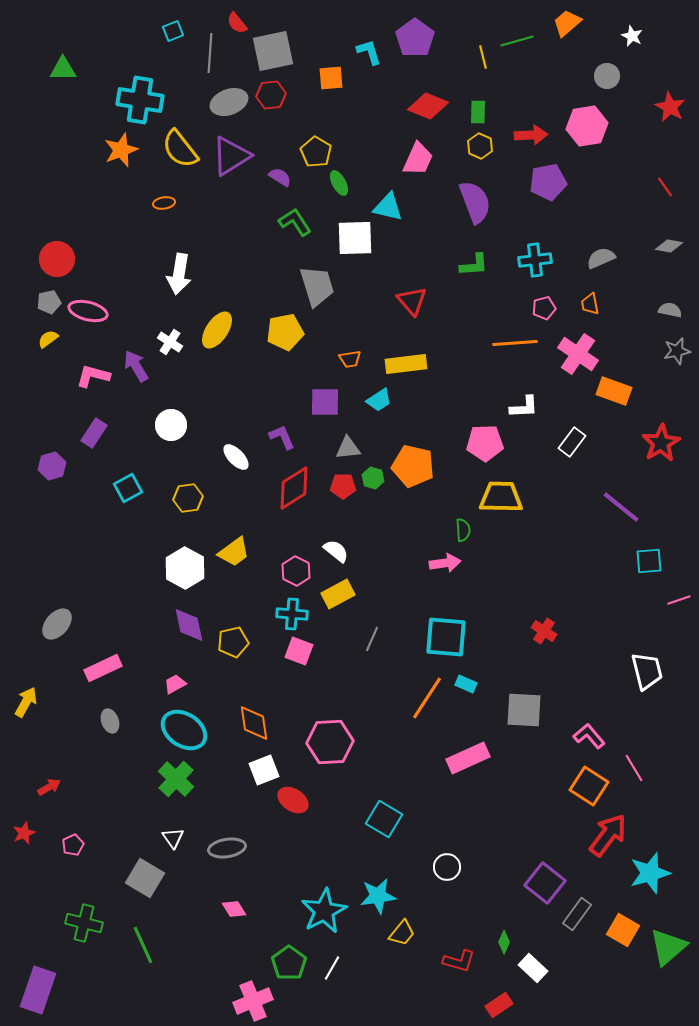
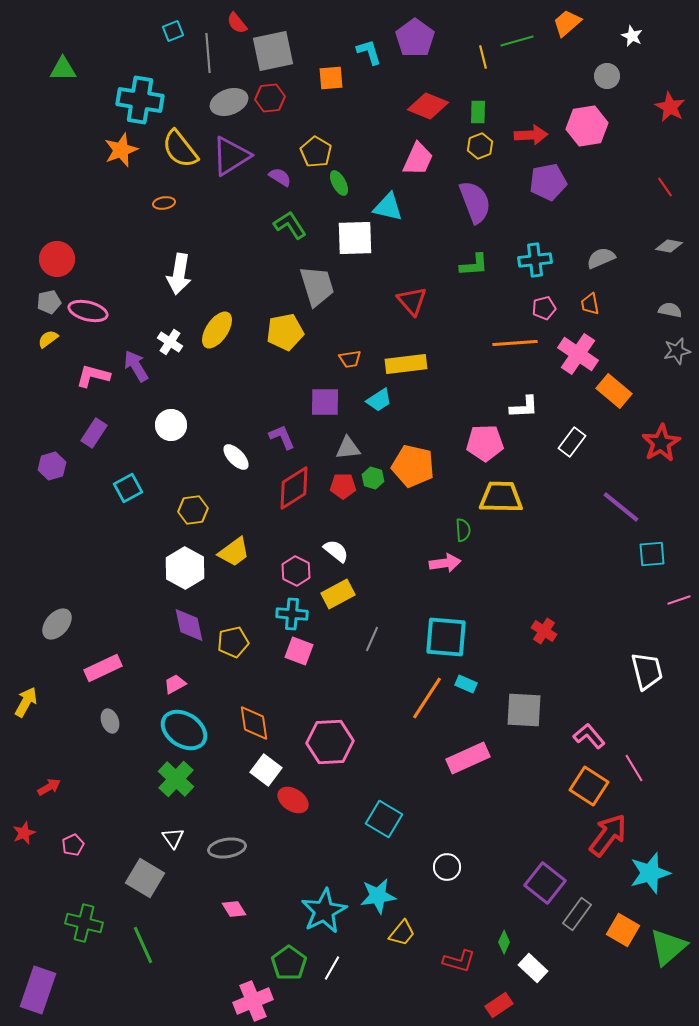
gray line at (210, 53): moved 2 px left; rotated 9 degrees counterclockwise
red hexagon at (271, 95): moved 1 px left, 3 px down
yellow hexagon at (480, 146): rotated 15 degrees clockwise
green L-shape at (295, 222): moved 5 px left, 3 px down
orange rectangle at (614, 391): rotated 20 degrees clockwise
yellow hexagon at (188, 498): moved 5 px right, 12 px down
cyan square at (649, 561): moved 3 px right, 7 px up
white square at (264, 770): moved 2 px right; rotated 32 degrees counterclockwise
